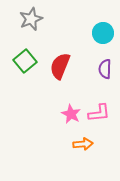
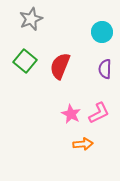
cyan circle: moved 1 px left, 1 px up
green square: rotated 10 degrees counterclockwise
pink L-shape: rotated 20 degrees counterclockwise
